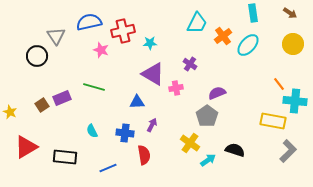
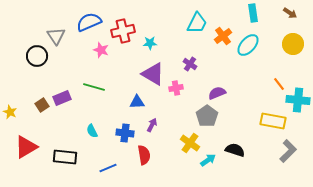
blue semicircle: rotated 10 degrees counterclockwise
cyan cross: moved 3 px right, 1 px up
